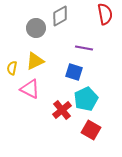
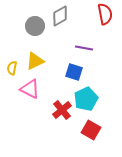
gray circle: moved 1 px left, 2 px up
